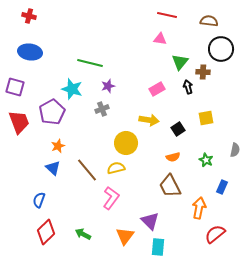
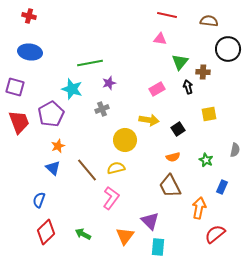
black circle: moved 7 px right
green line: rotated 25 degrees counterclockwise
purple star: moved 1 px right, 3 px up
purple pentagon: moved 1 px left, 2 px down
yellow square: moved 3 px right, 4 px up
yellow circle: moved 1 px left, 3 px up
